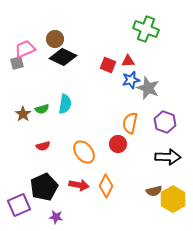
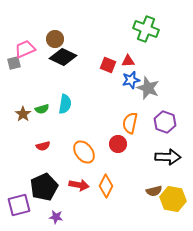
gray square: moved 3 px left
yellow hexagon: rotated 20 degrees counterclockwise
purple square: rotated 10 degrees clockwise
